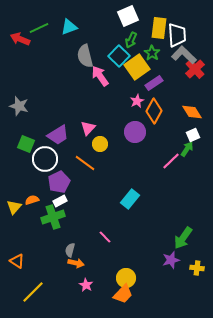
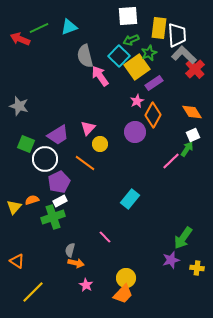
white square at (128, 16): rotated 20 degrees clockwise
green arrow at (131, 40): rotated 42 degrees clockwise
green star at (152, 53): moved 3 px left; rotated 14 degrees clockwise
orange diamond at (154, 111): moved 1 px left, 4 px down
